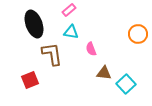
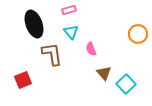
pink rectangle: rotated 24 degrees clockwise
cyan triangle: rotated 42 degrees clockwise
brown triangle: rotated 42 degrees clockwise
red square: moved 7 px left
